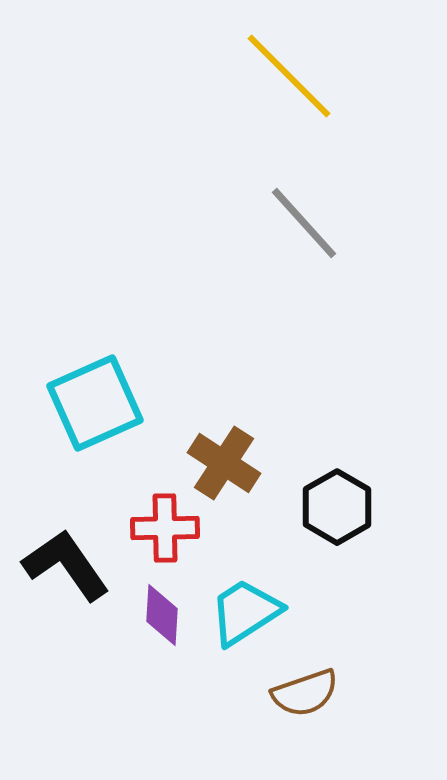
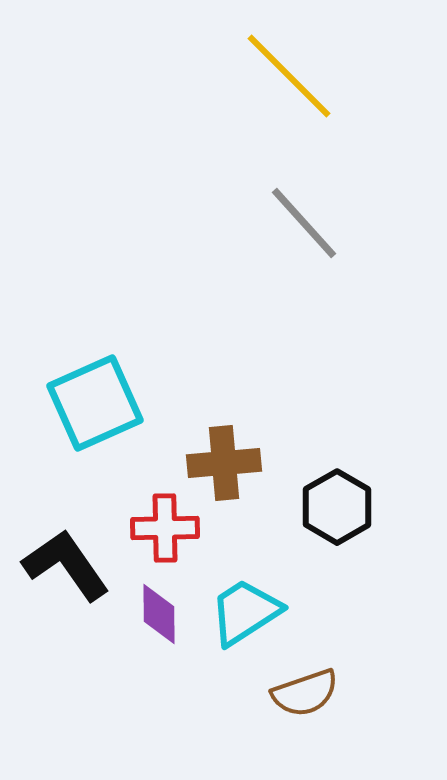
brown cross: rotated 38 degrees counterclockwise
purple diamond: moved 3 px left, 1 px up; rotated 4 degrees counterclockwise
